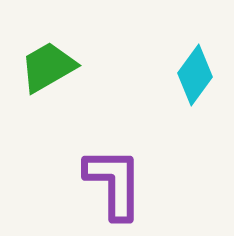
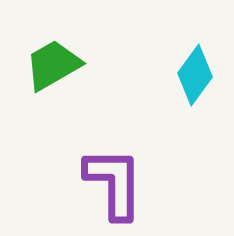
green trapezoid: moved 5 px right, 2 px up
